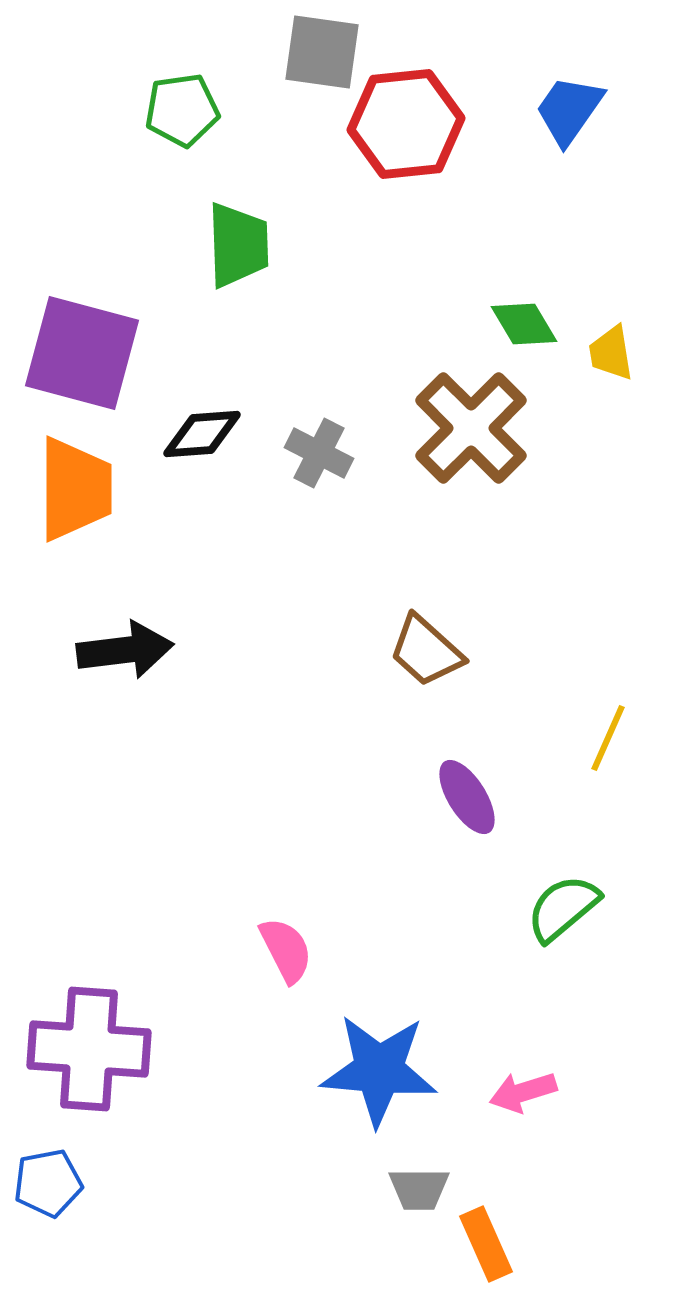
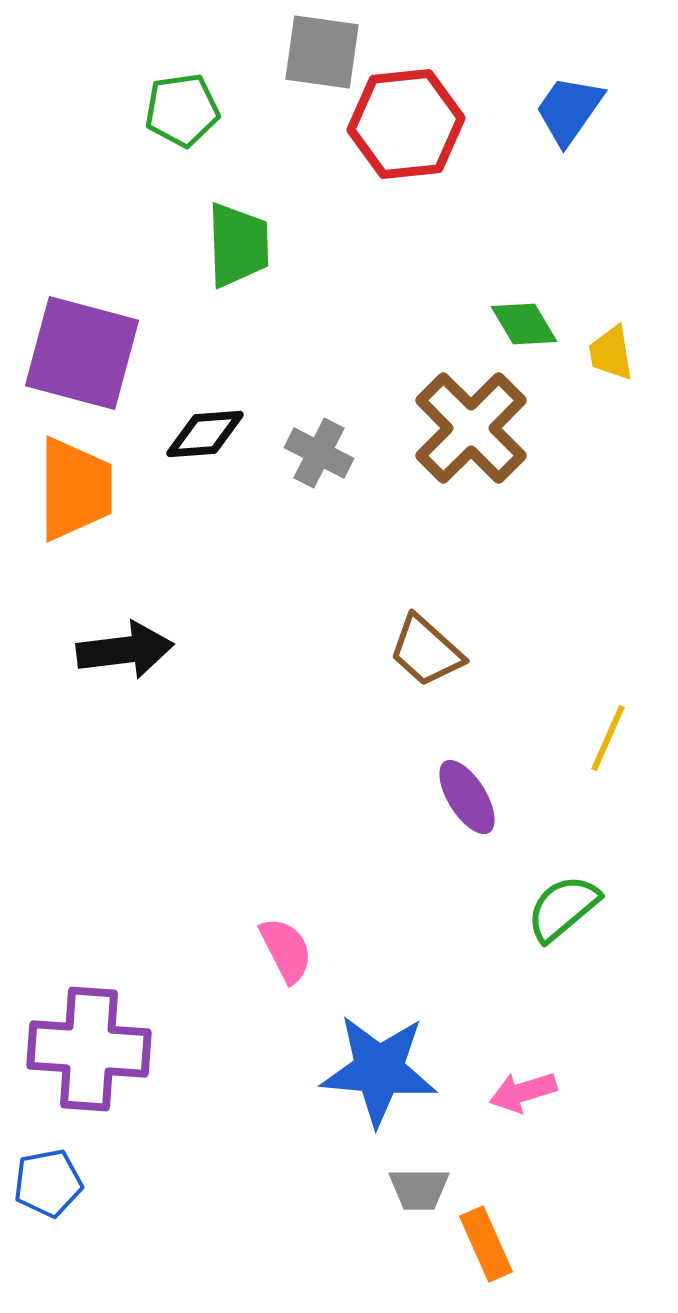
black diamond: moved 3 px right
